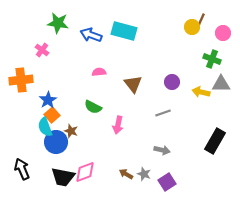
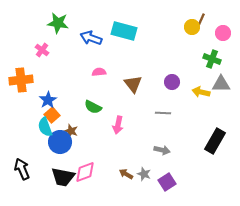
blue arrow: moved 3 px down
gray line: rotated 21 degrees clockwise
blue circle: moved 4 px right
